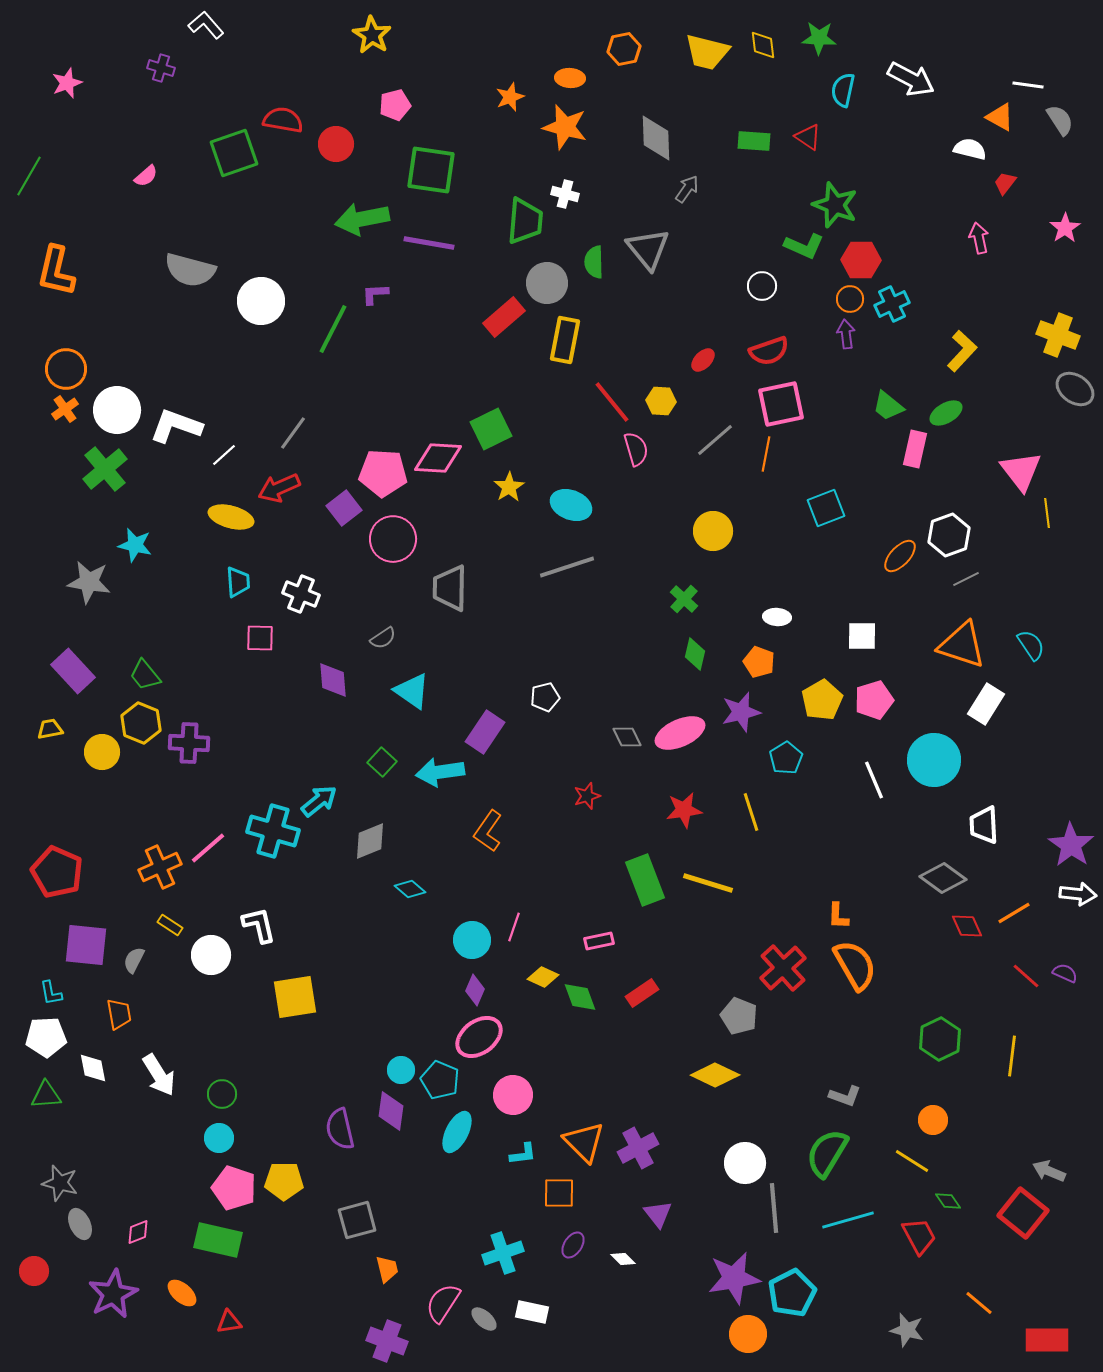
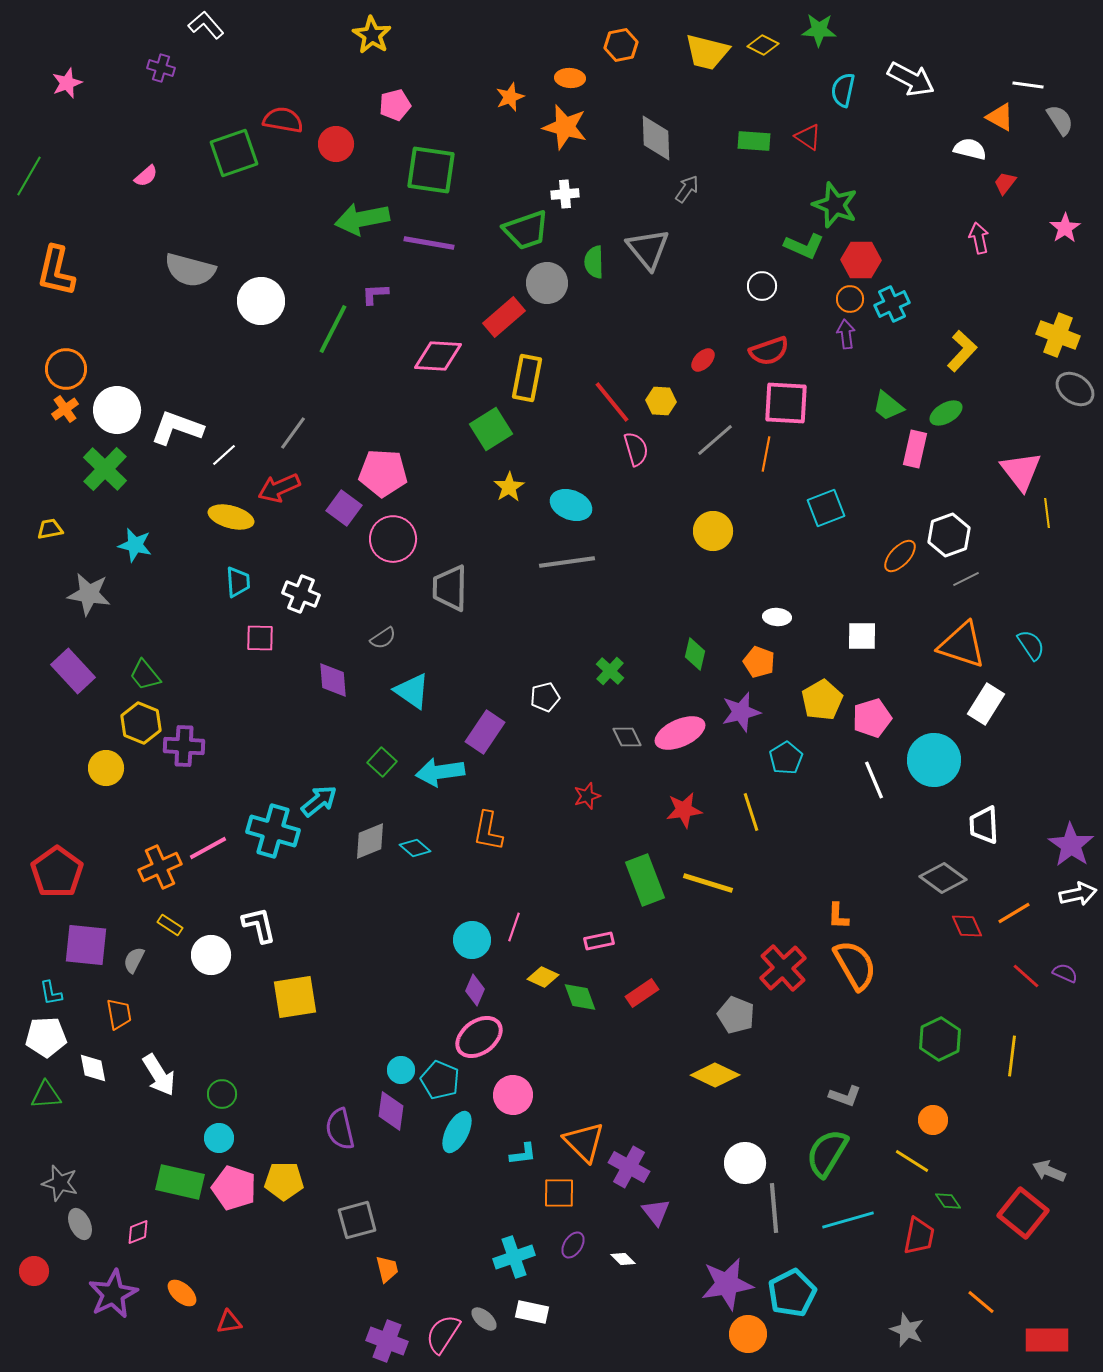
green star at (819, 38): moved 8 px up
yellow diamond at (763, 45): rotated 56 degrees counterclockwise
orange hexagon at (624, 49): moved 3 px left, 4 px up
white cross at (565, 194): rotated 20 degrees counterclockwise
green trapezoid at (525, 221): moved 1 px right, 9 px down; rotated 66 degrees clockwise
yellow rectangle at (565, 340): moved 38 px left, 38 px down
pink square at (781, 404): moved 5 px right, 1 px up; rotated 15 degrees clockwise
white L-shape at (176, 426): moved 1 px right, 2 px down
green square at (491, 429): rotated 6 degrees counterclockwise
pink diamond at (438, 458): moved 102 px up
green cross at (105, 469): rotated 6 degrees counterclockwise
purple square at (344, 508): rotated 16 degrees counterclockwise
gray line at (567, 567): moved 5 px up; rotated 10 degrees clockwise
gray star at (89, 582): moved 12 px down
green cross at (684, 599): moved 74 px left, 72 px down
pink pentagon at (874, 700): moved 2 px left, 18 px down
yellow trapezoid at (50, 729): moved 200 px up
purple cross at (189, 743): moved 5 px left, 3 px down
yellow circle at (102, 752): moved 4 px right, 16 px down
orange L-shape at (488, 831): rotated 24 degrees counterclockwise
pink line at (208, 848): rotated 12 degrees clockwise
red pentagon at (57, 872): rotated 12 degrees clockwise
cyan diamond at (410, 889): moved 5 px right, 41 px up
white arrow at (1078, 894): rotated 18 degrees counterclockwise
gray pentagon at (739, 1016): moved 3 px left, 1 px up
purple cross at (638, 1148): moved 9 px left, 19 px down; rotated 33 degrees counterclockwise
purple triangle at (658, 1214): moved 2 px left, 2 px up
red trapezoid at (919, 1236): rotated 39 degrees clockwise
green rectangle at (218, 1240): moved 38 px left, 58 px up
cyan cross at (503, 1253): moved 11 px right, 4 px down
purple star at (734, 1278): moved 7 px left, 6 px down
pink semicircle at (443, 1303): moved 31 px down
orange line at (979, 1303): moved 2 px right, 1 px up
gray star at (907, 1330): rotated 8 degrees clockwise
